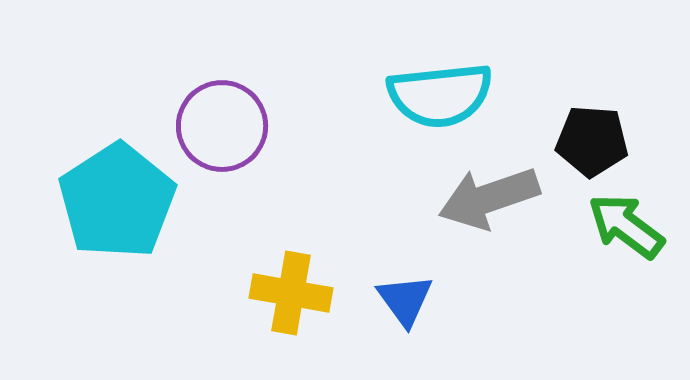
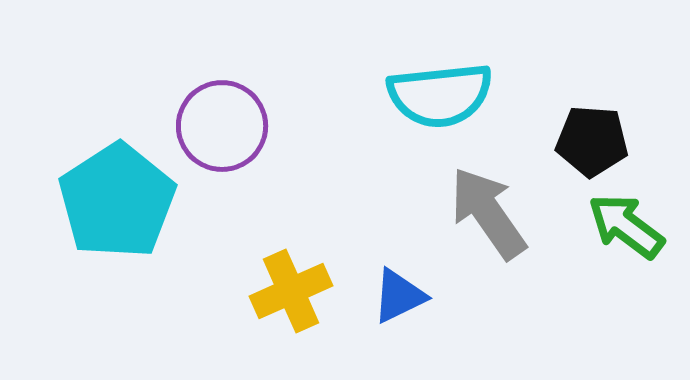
gray arrow: moved 1 px left, 15 px down; rotated 74 degrees clockwise
yellow cross: moved 2 px up; rotated 34 degrees counterclockwise
blue triangle: moved 6 px left, 4 px up; rotated 40 degrees clockwise
